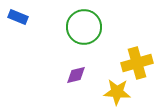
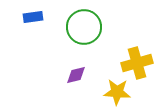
blue rectangle: moved 15 px right; rotated 30 degrees counterclockwise
